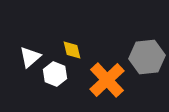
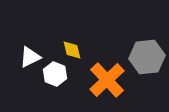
white triangle: rotated 15 degrees clockwise
